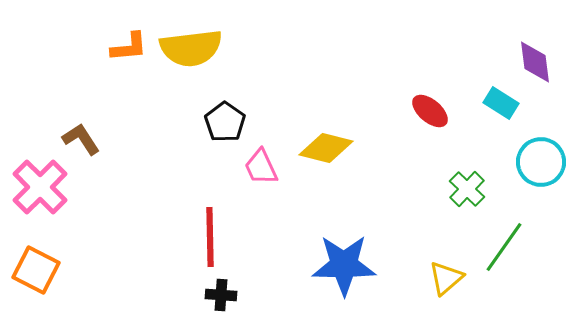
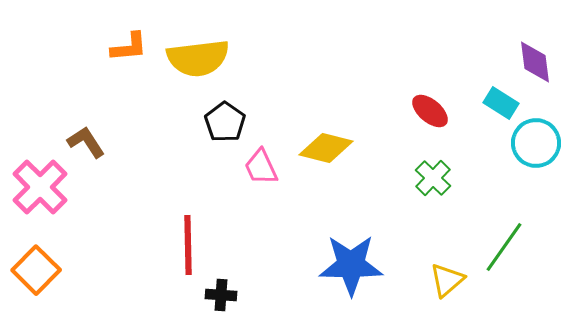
yellow semicircle: moved 7 px right, 10 px down
brown L-shape: moved 5 px right, 3 px down
cyan circle: moved 5 px left, 19 px up
green cross: moved 34 px left, 11 px up
red line: moved 22 px left, 8 px down
blue star: moved 7 px right
orange square: rotated 18 degrees clockwise
yellow triangle: moved 1 px right, 2 px down
